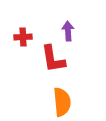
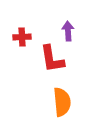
red cross: moved 1 px left
red L-shape: moved 1 px left
